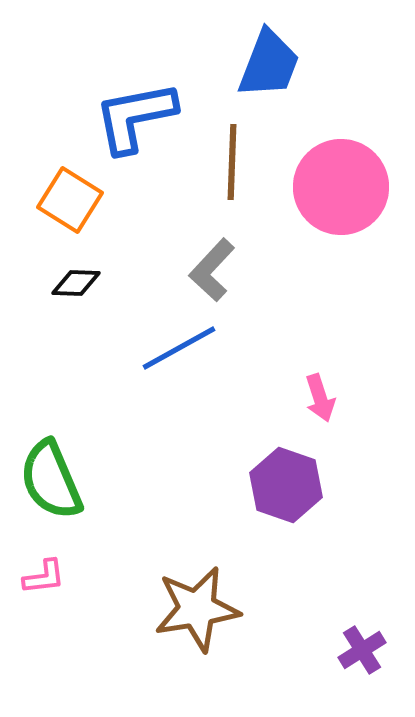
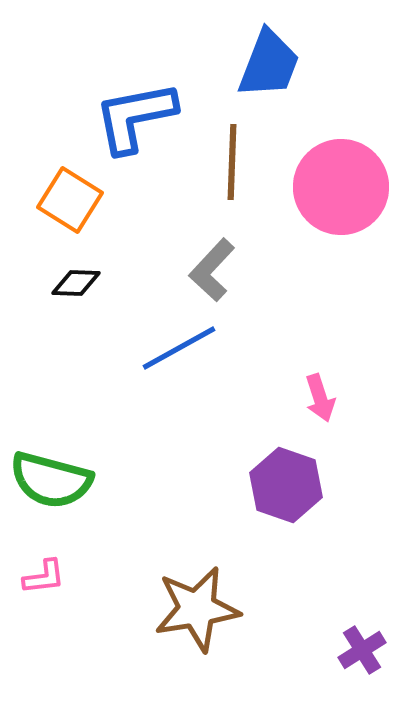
green semicircle: rotated 52 degrees counterclockwise
